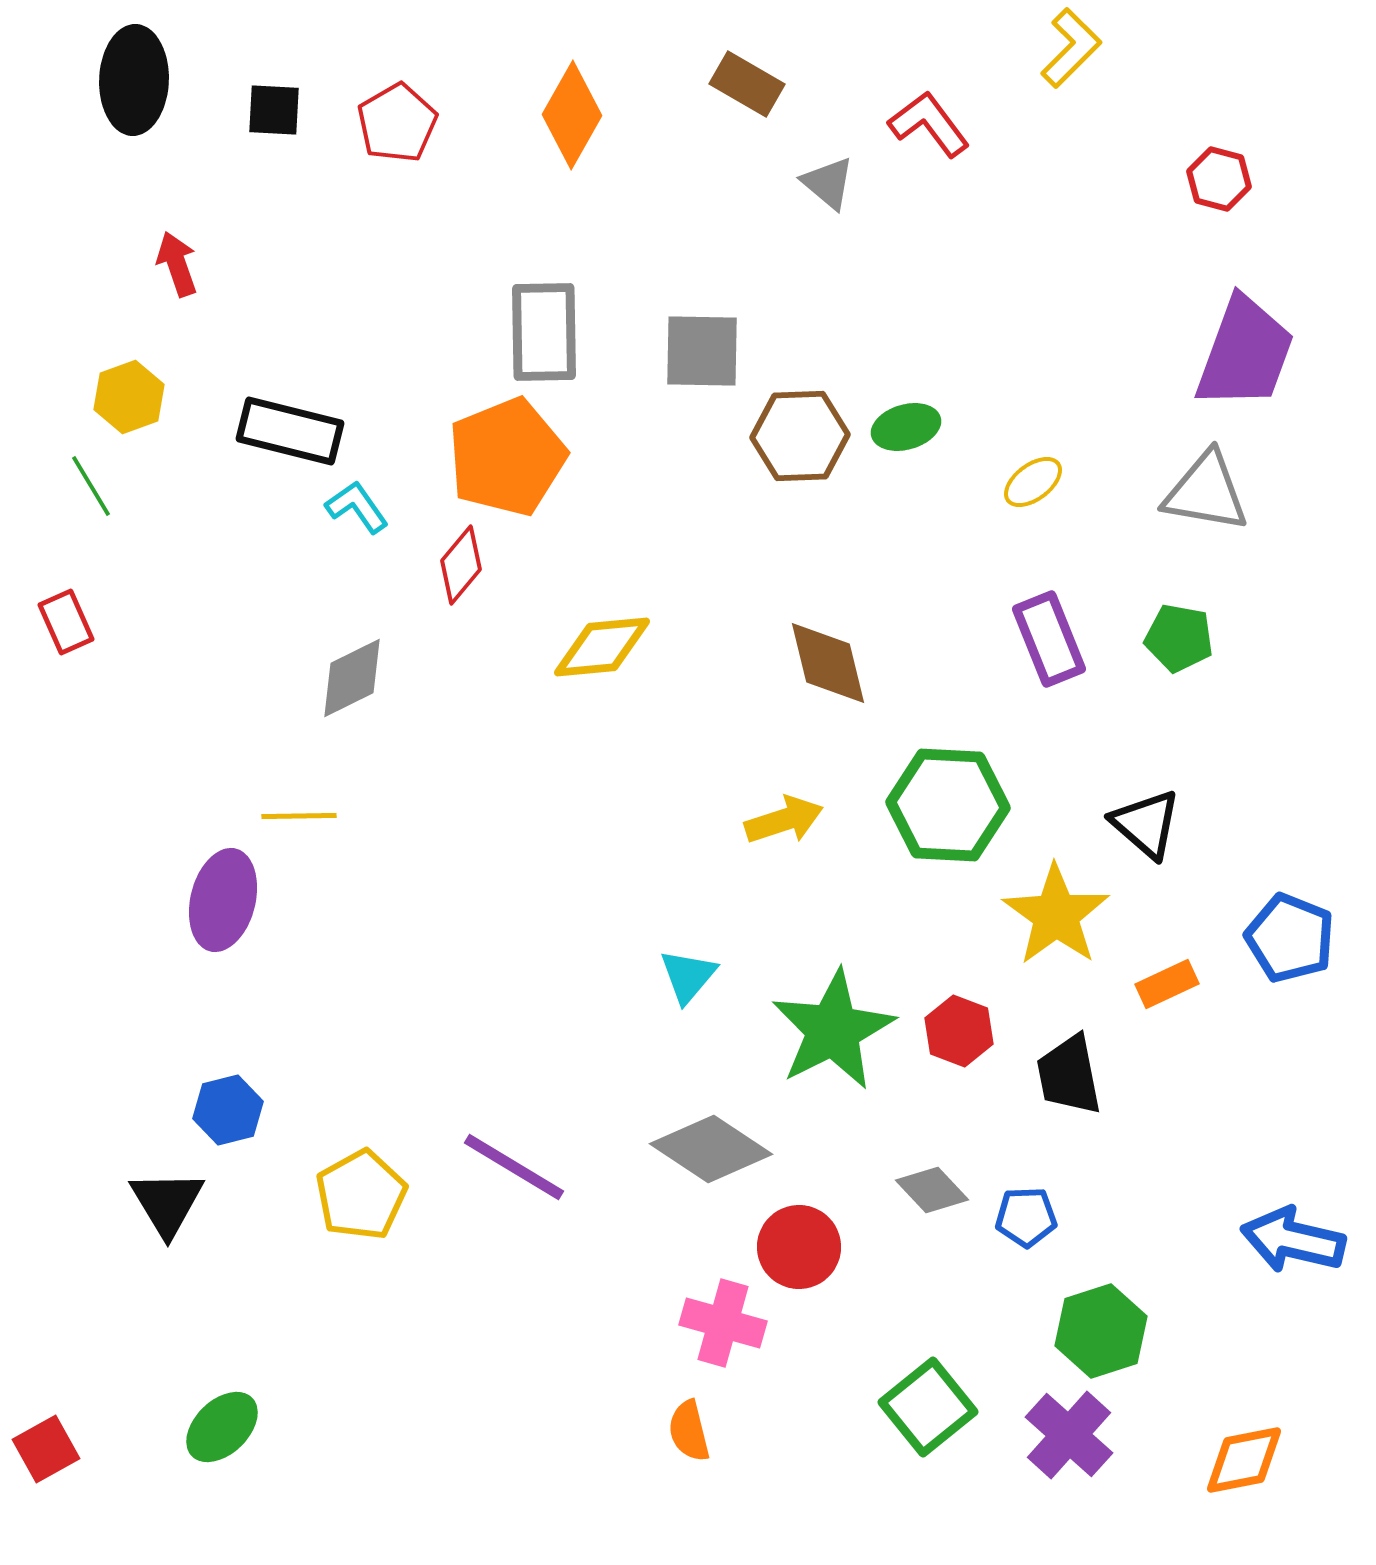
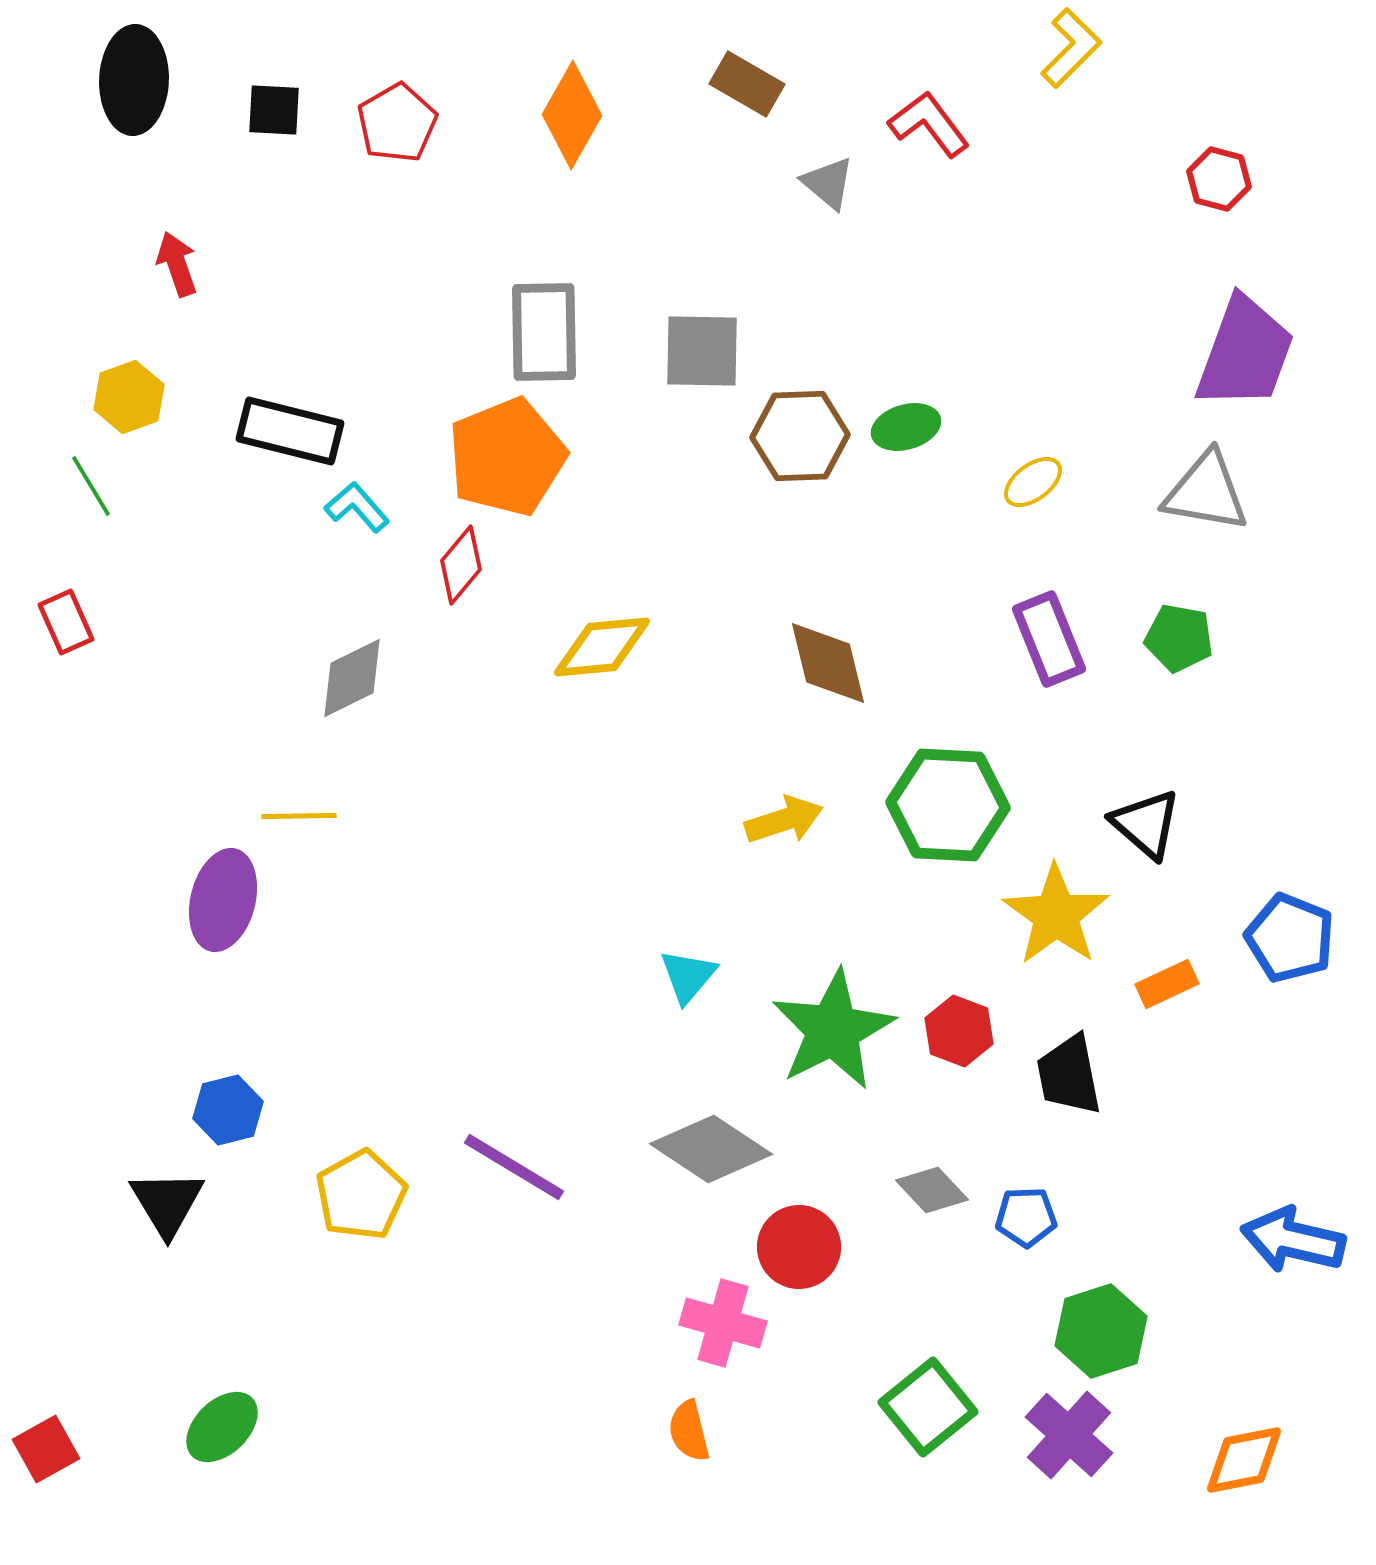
cyan L-shape at (357, 507): rotated 6 degrees counterclockwise
